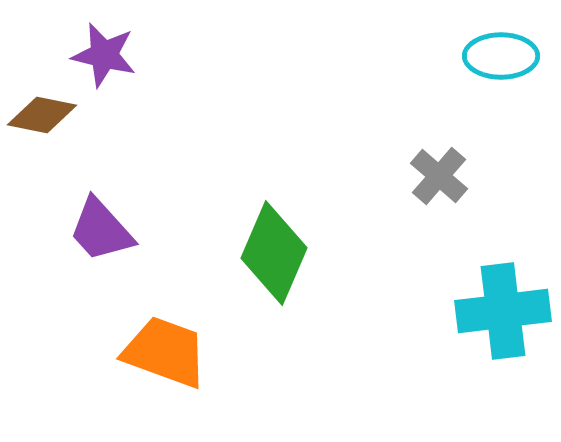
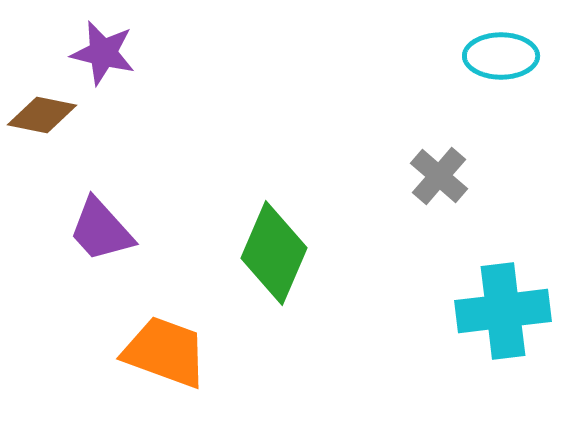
purple star: moved 1 px left, 2 px up
